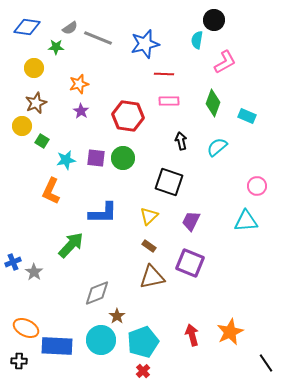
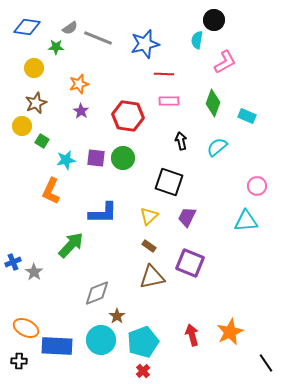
purple trapezoid at (191, 221): moved 4 px left, 4 px up
